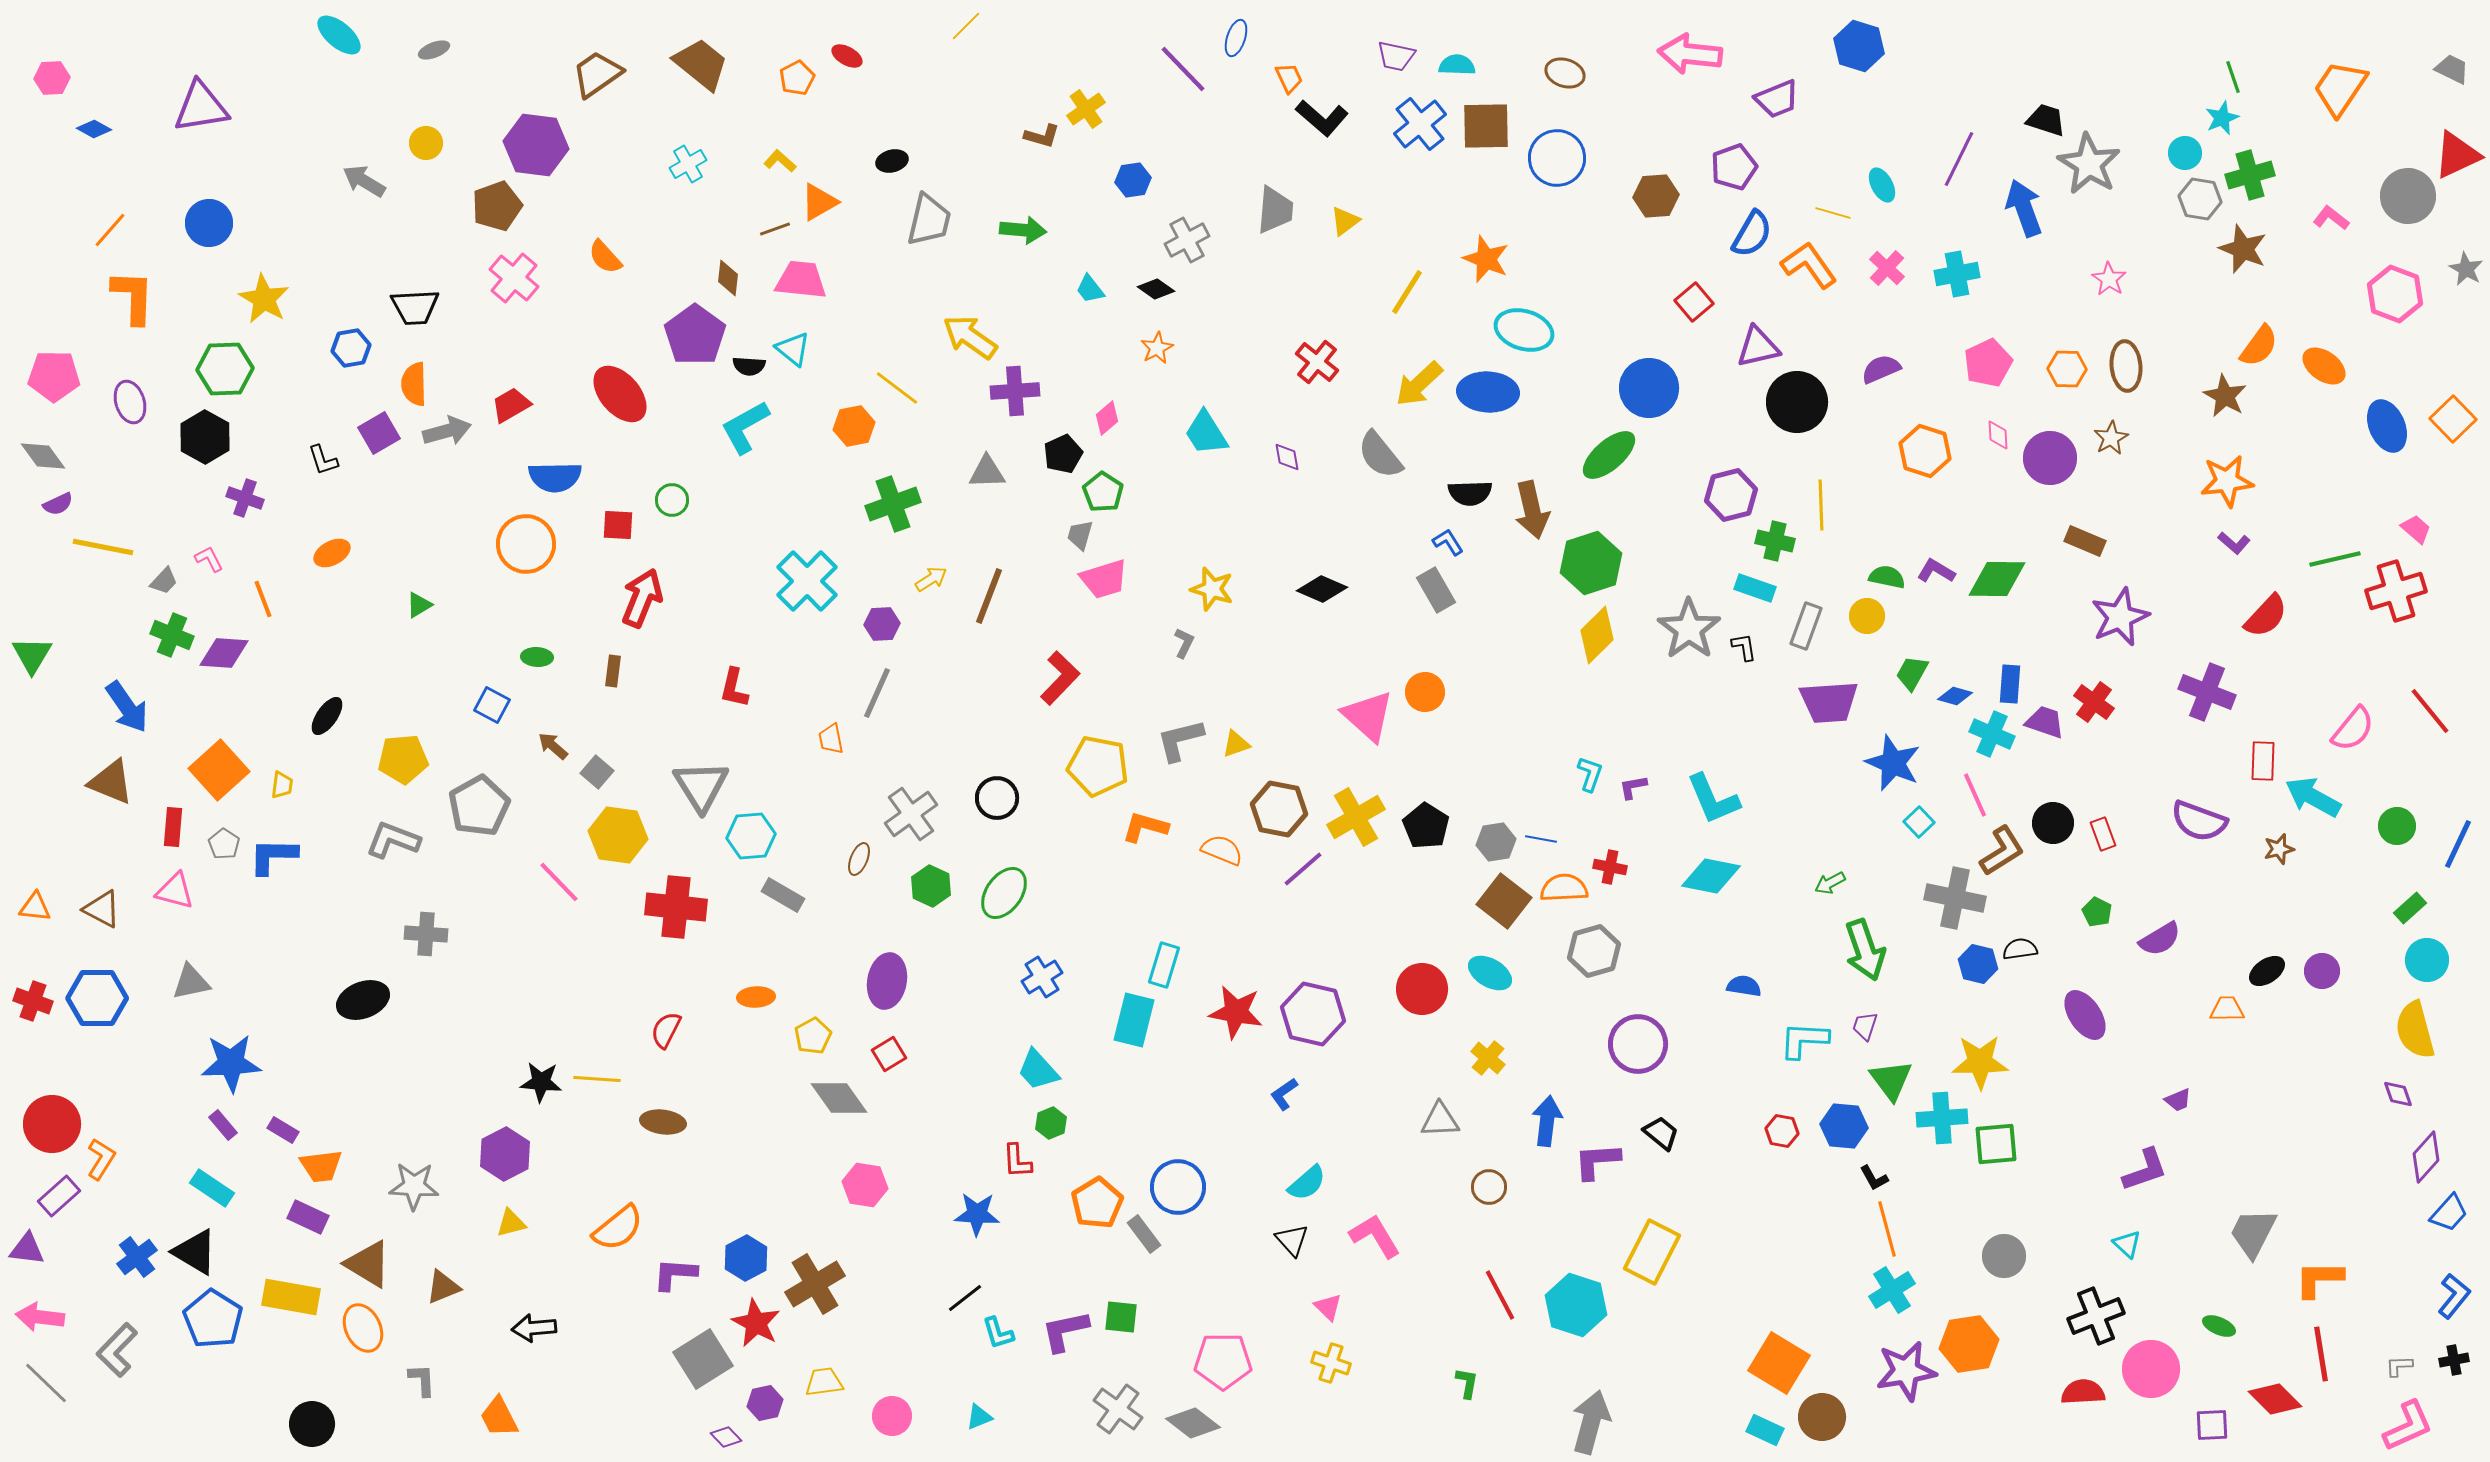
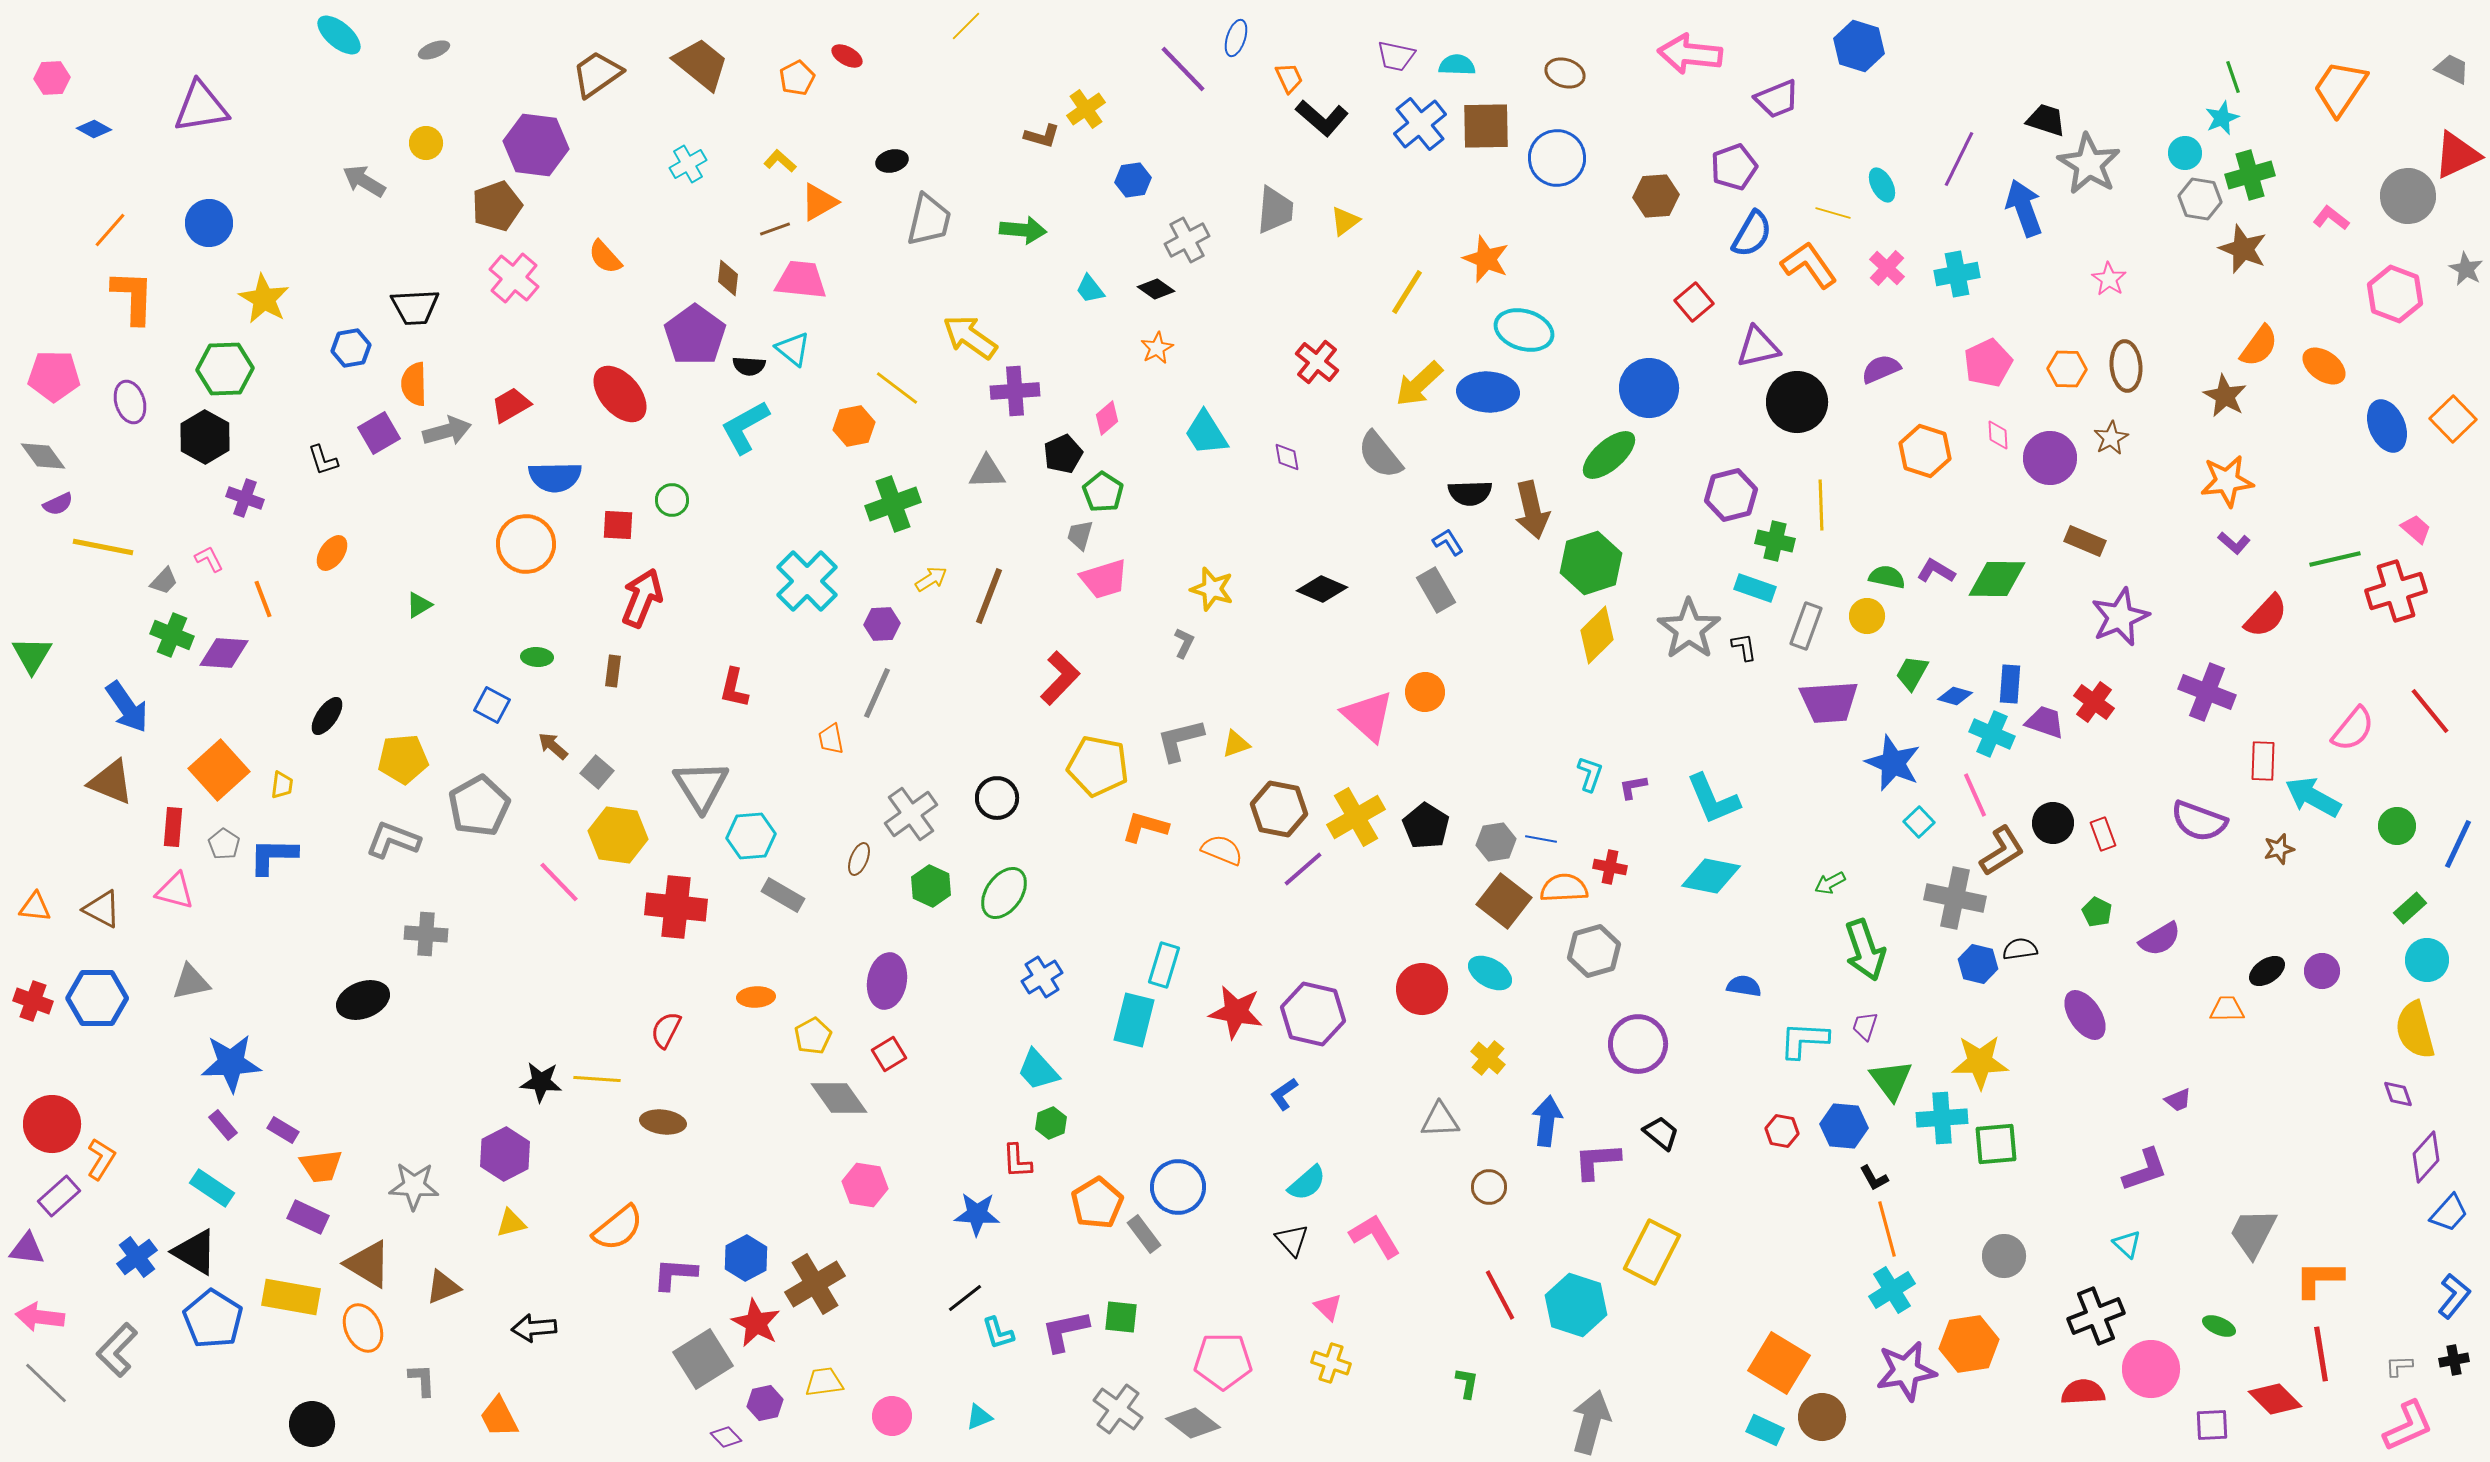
orange ellipse at (332, 553): rotated 27 degrees counterclockwise
